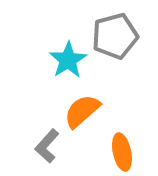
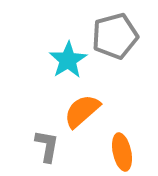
gray L-shape: rotated 148 degrees clockwise
